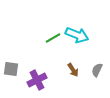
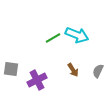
gray semicircle: moved 1 px right, 1 px down
